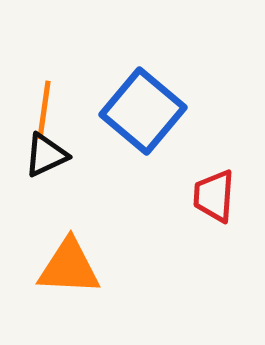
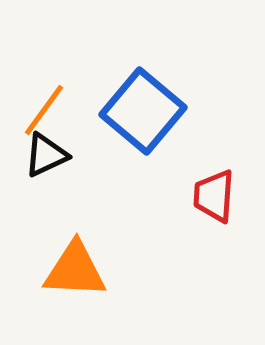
orange line: rotated 28 degrees clockwise
orange triangle: moved 6 px right, 3 px down
